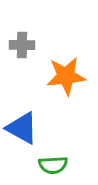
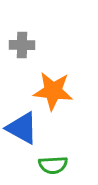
orange star: moved 13 px left, 15 px down; rotated 12 degrees clockwise
